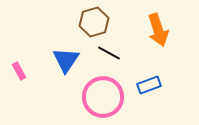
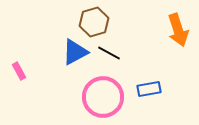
orange arrow: moved 20 px right
blue triangle: moved 9 px right, 8 px up; rotated 28 degrees clockwise
blue rectangle: moved 4 px down; rotated 10 degrees clockwise
